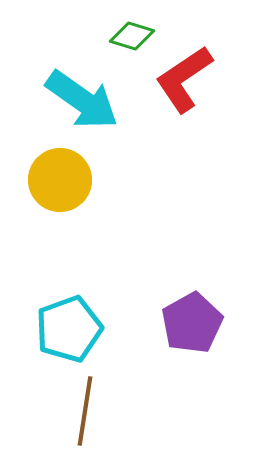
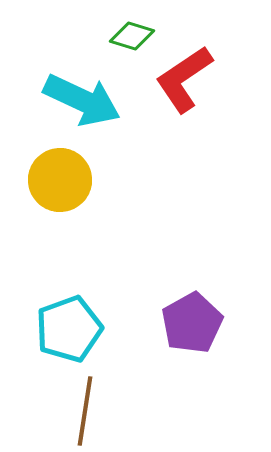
cyan arrow: rotated 10 degrees counterclockwise
